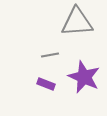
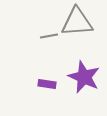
gray line: moved 1 px left, 19 px up
purple rectangle: moved 1 px right; rotated 12 degrees counterclockwise
